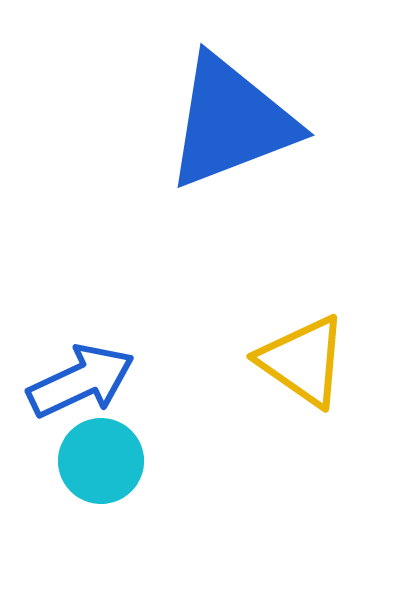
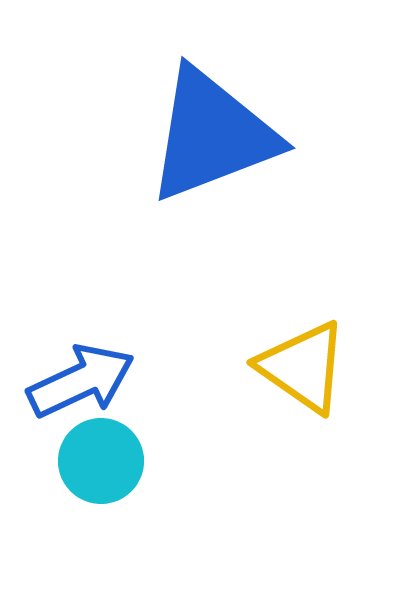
blue triangle: moved 19 px left, 13 px down
yellow triangle: moved 6 px down
